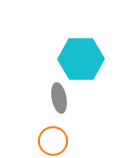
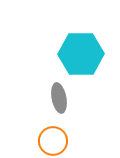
cyan hexagon: moved 5 px up
